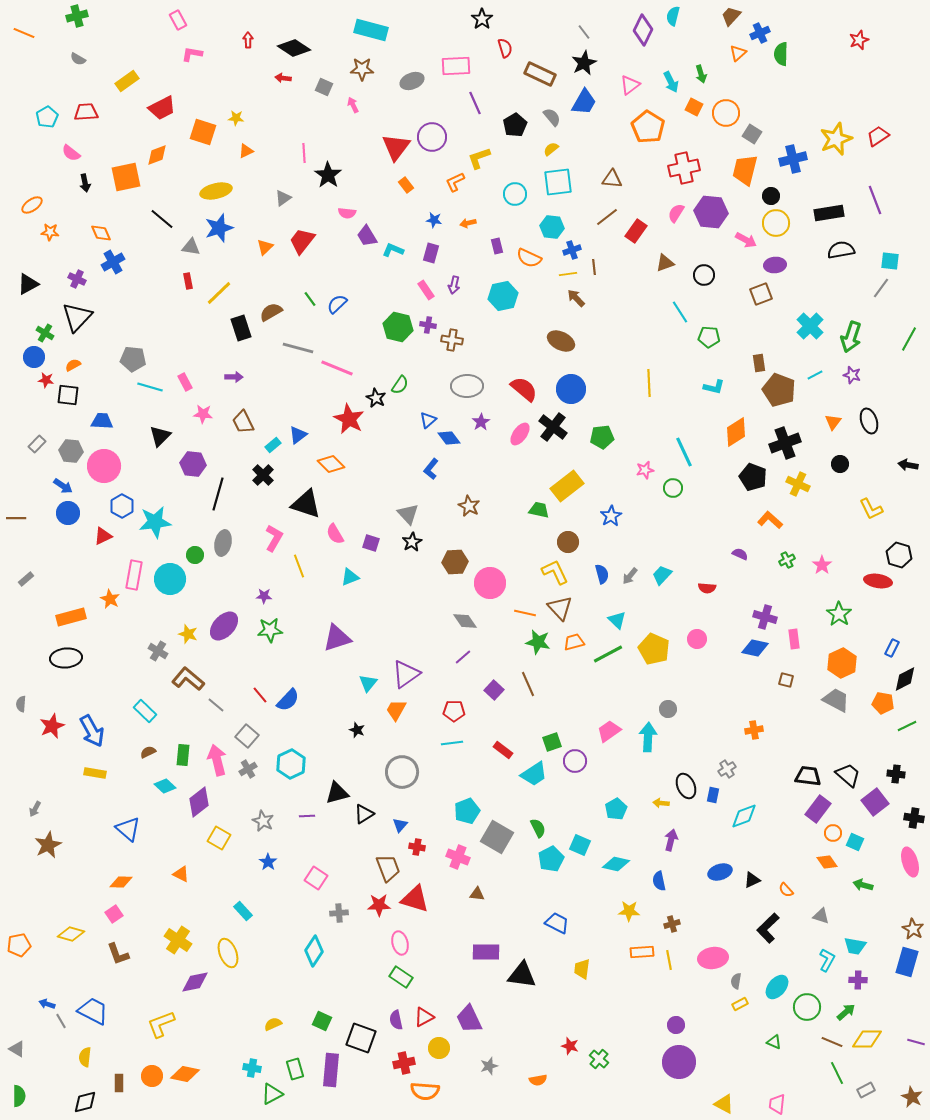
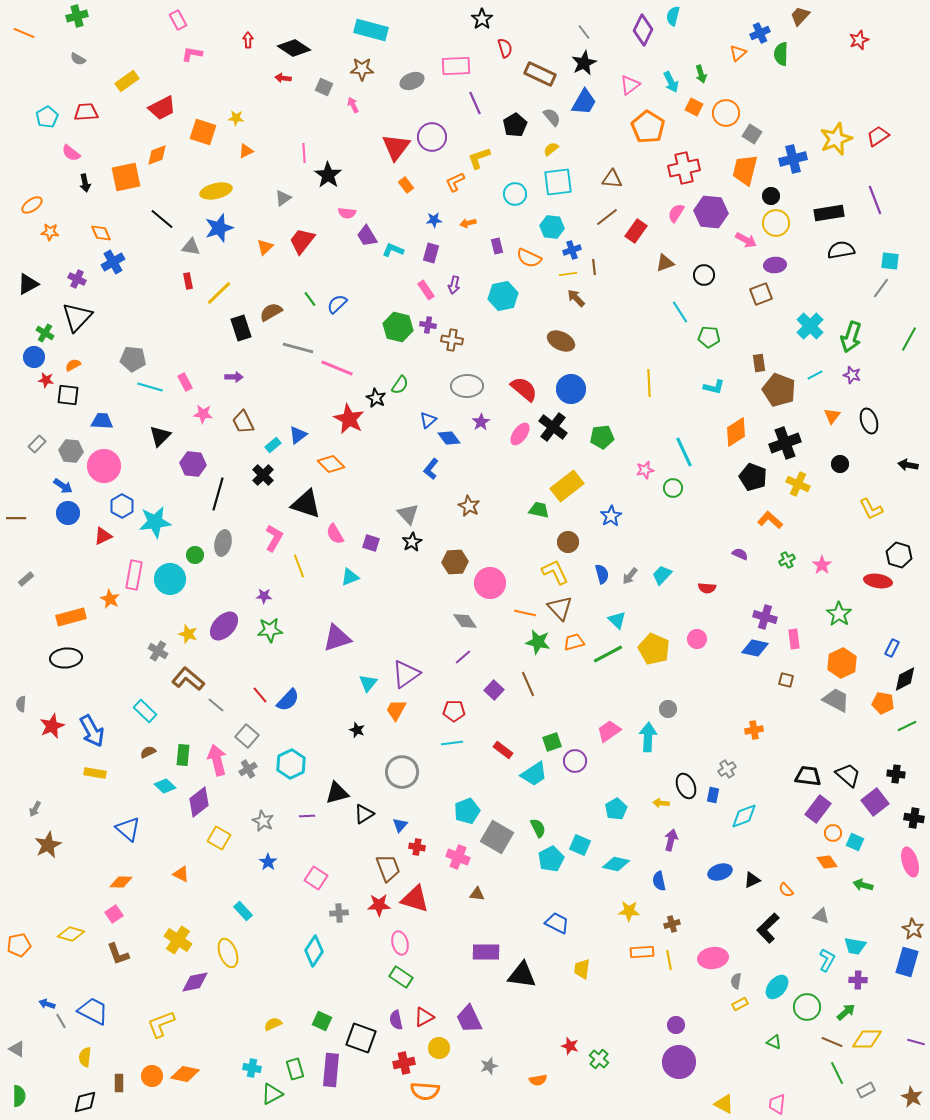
brown trapezoid at (731, 16): moved 69 px right
blue star at (434, 220): rotated 14 degrees counterclockwise
orange triangle at (833, 422): moved 1 px left, 6 px up
